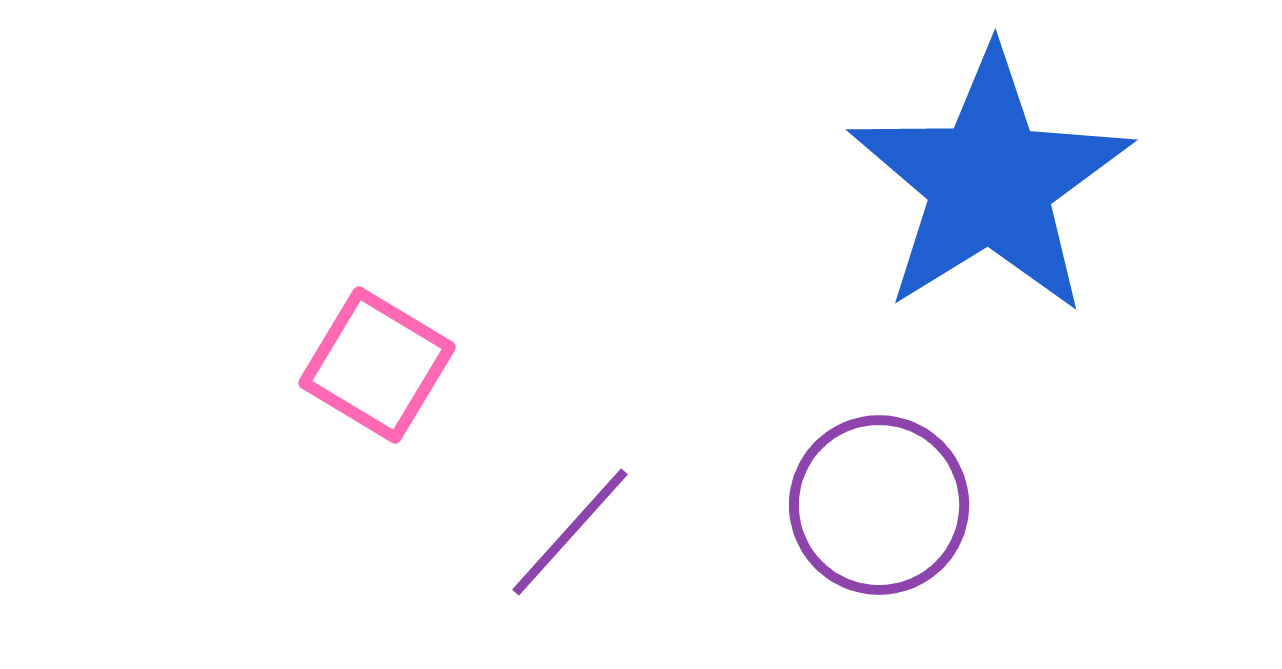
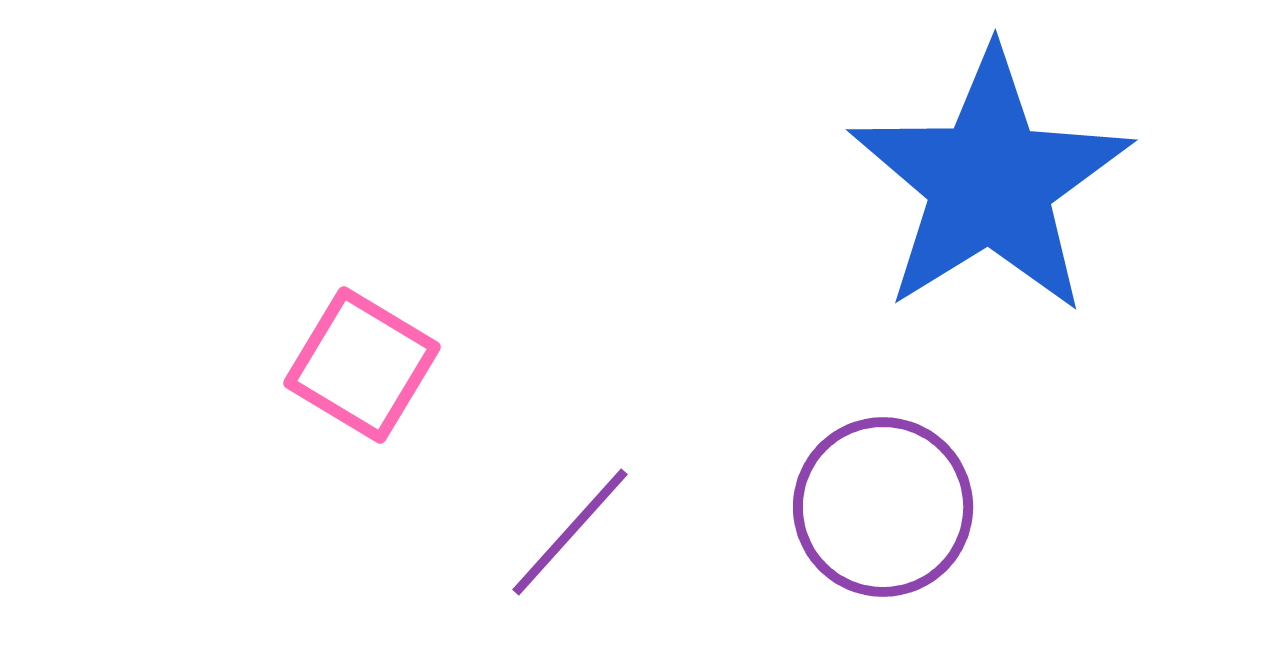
pink square: moved 15 px left
purple circle: moved 4 px right, 2 px down
